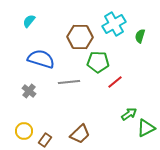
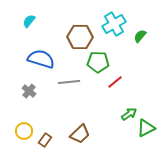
green semicircle: rotated 24 degrees clockwise
